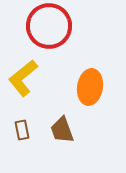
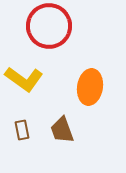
yellow L-shape: moved 1 px right, 1 px down; rotated 105 degrees counterclockwise
